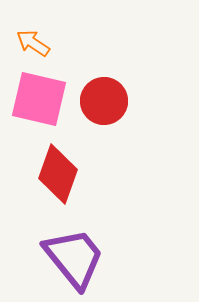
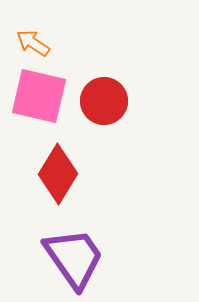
pink square: moved 3 px up
red diamond: rotated 12 degrees clockwise
purple trapezoid: rotated 4 degrees clockwise
